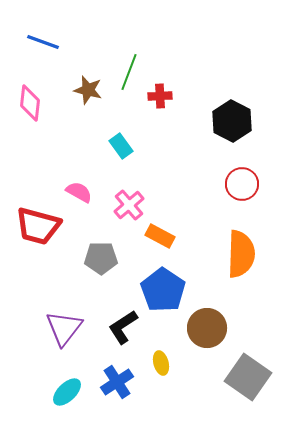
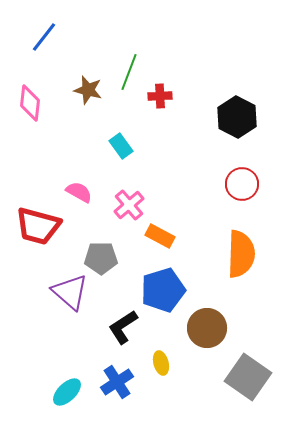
blue line: moved 1 px right, 5 px up; rotated 72 degrees counterclockwise
black hexagon: moved 5 px right, 4 px up
blue pentagon: rotated 21 degrees clockwise
purple triangle: moved 6 px right, 36 px up; rotated 27 degrees counterclockwise
